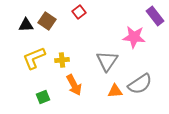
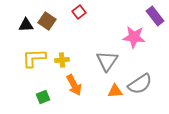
yellow L-shape: rotated 20 degrees clockwise
